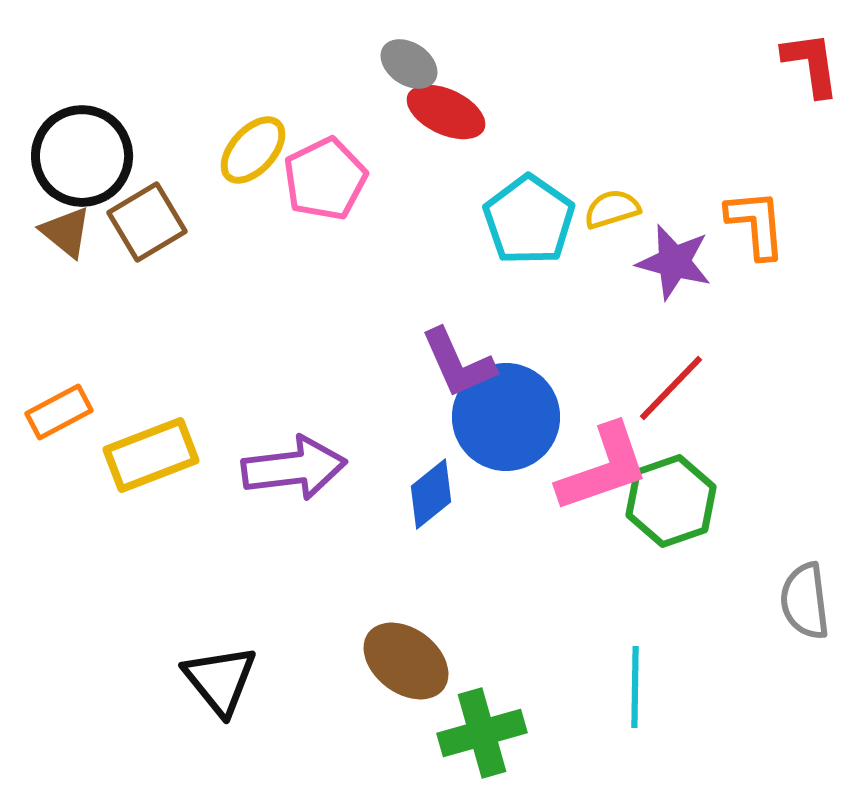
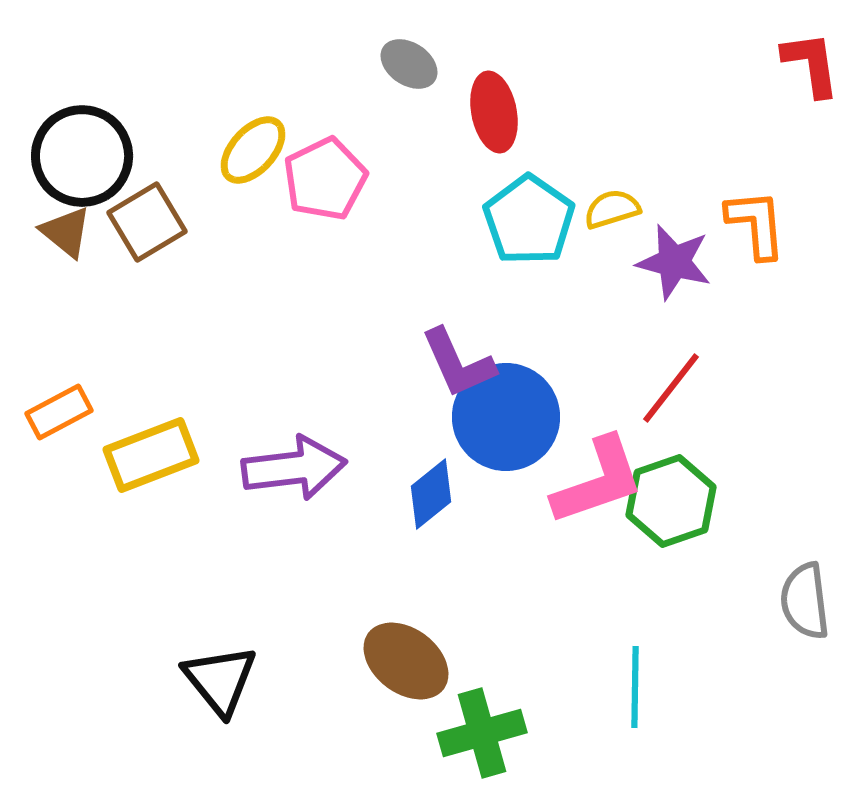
red ellipse: moved 48 px right; rotated 54 degrees clockwise
red line: rotated 6 degrees counterclockwise
pink L-shape: moved 5 px left, 13 px down
